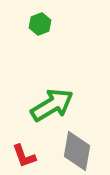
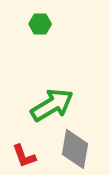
green hexagon: rotated 20 degrees clockwise
gray diamond: moved 2 px left, 2 px up
